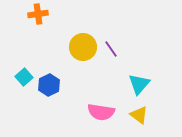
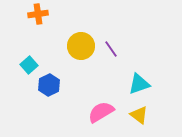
yellow circle: moved 2 px left, 1 px up
cyan square: moved 5 px right, 12 px up
cyan triangle: rotated 30 degrees clockwise
pink semicircle: rotated 140 degrees clockwise
